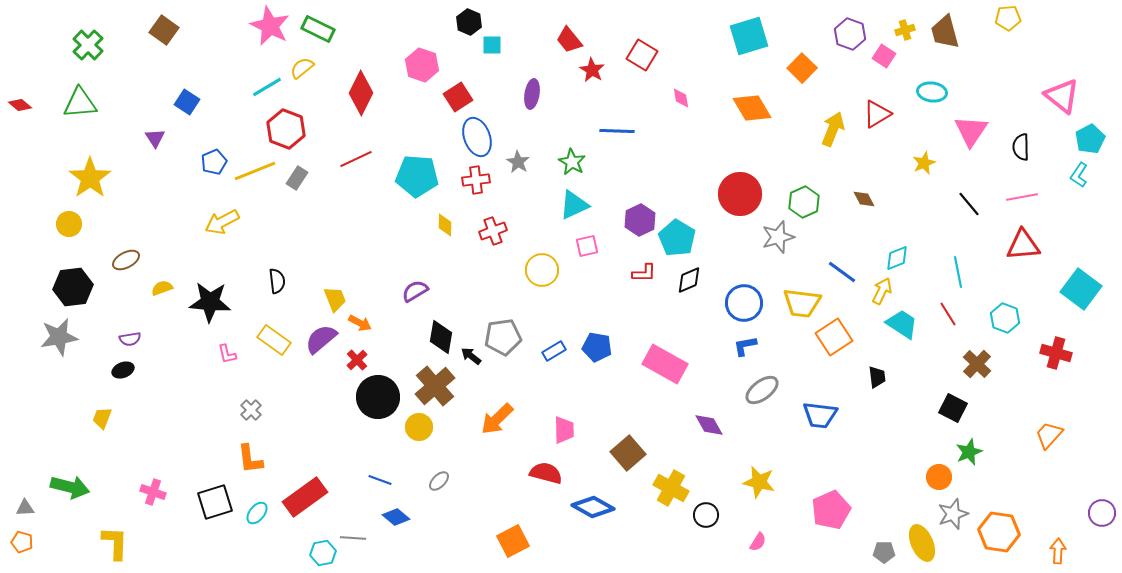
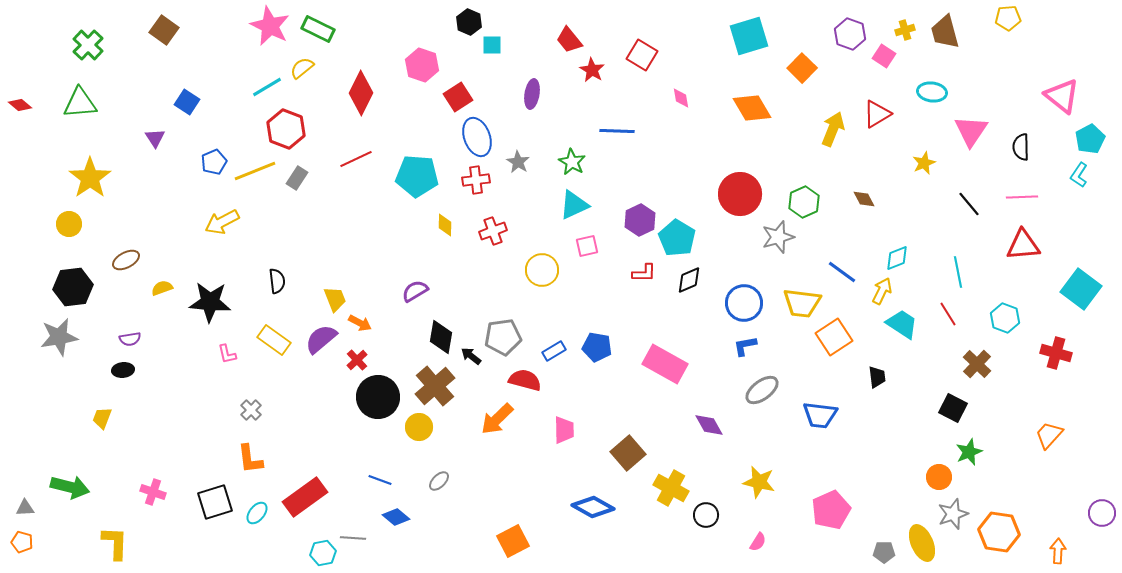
pink line at (1022, 197): rotated 8 degrees clockwise
black ellipse at (123, 370): rotated 15 degrees clockwise
red semicircle at (546, 473): moved 21 px left, 93 px up
